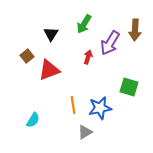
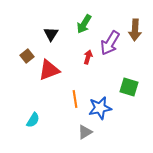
orange line: moved 2 px right, 6 px up
